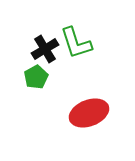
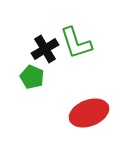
green pentagon: moved 4 px left; rotated 20 degrees counterclockwise
